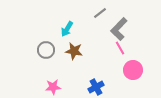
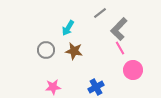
cyan arrow: moved 1 px right, 1 px up
